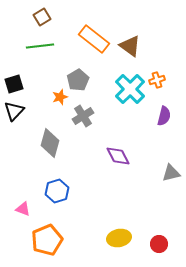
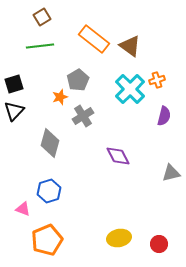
blue hexagon: moved 8 px left
